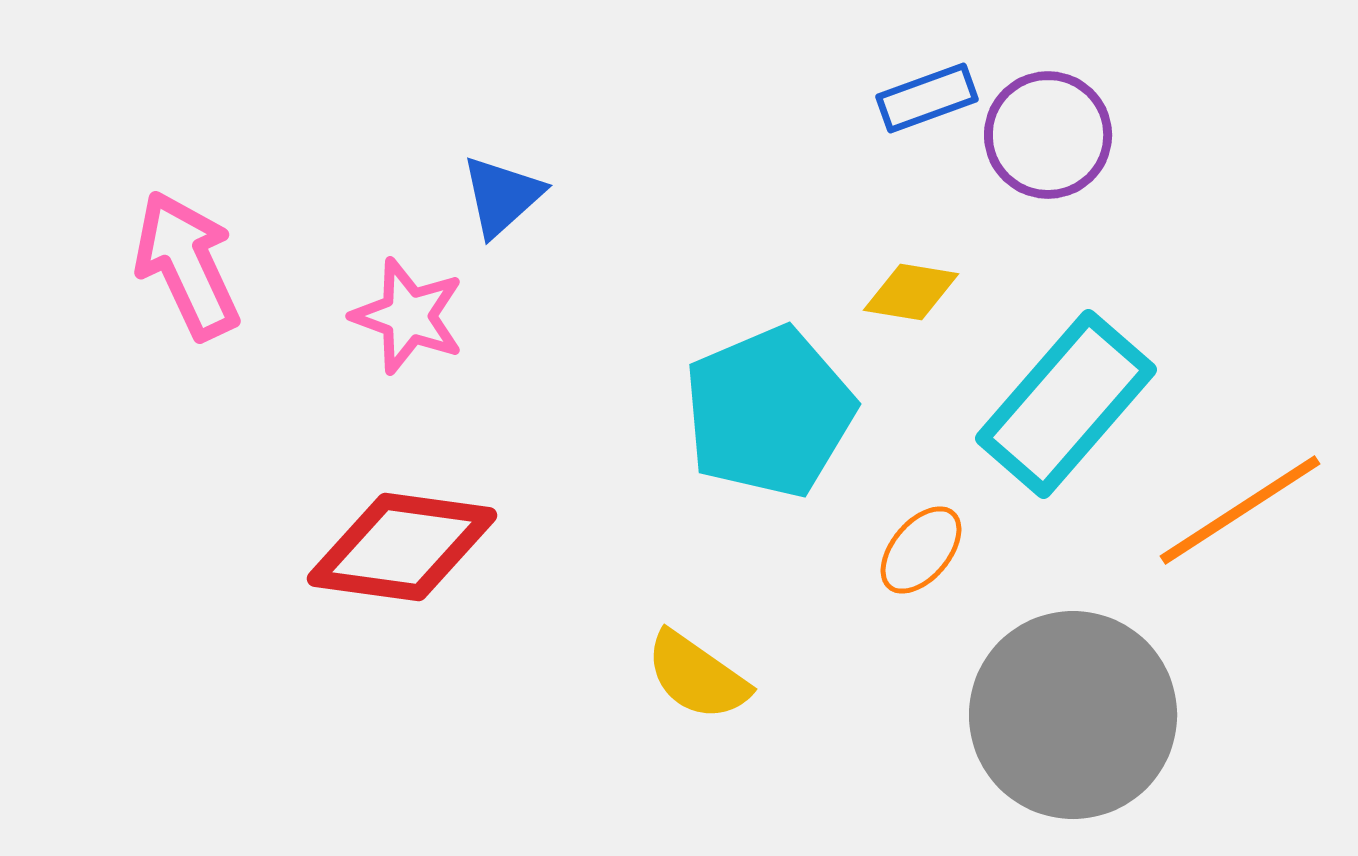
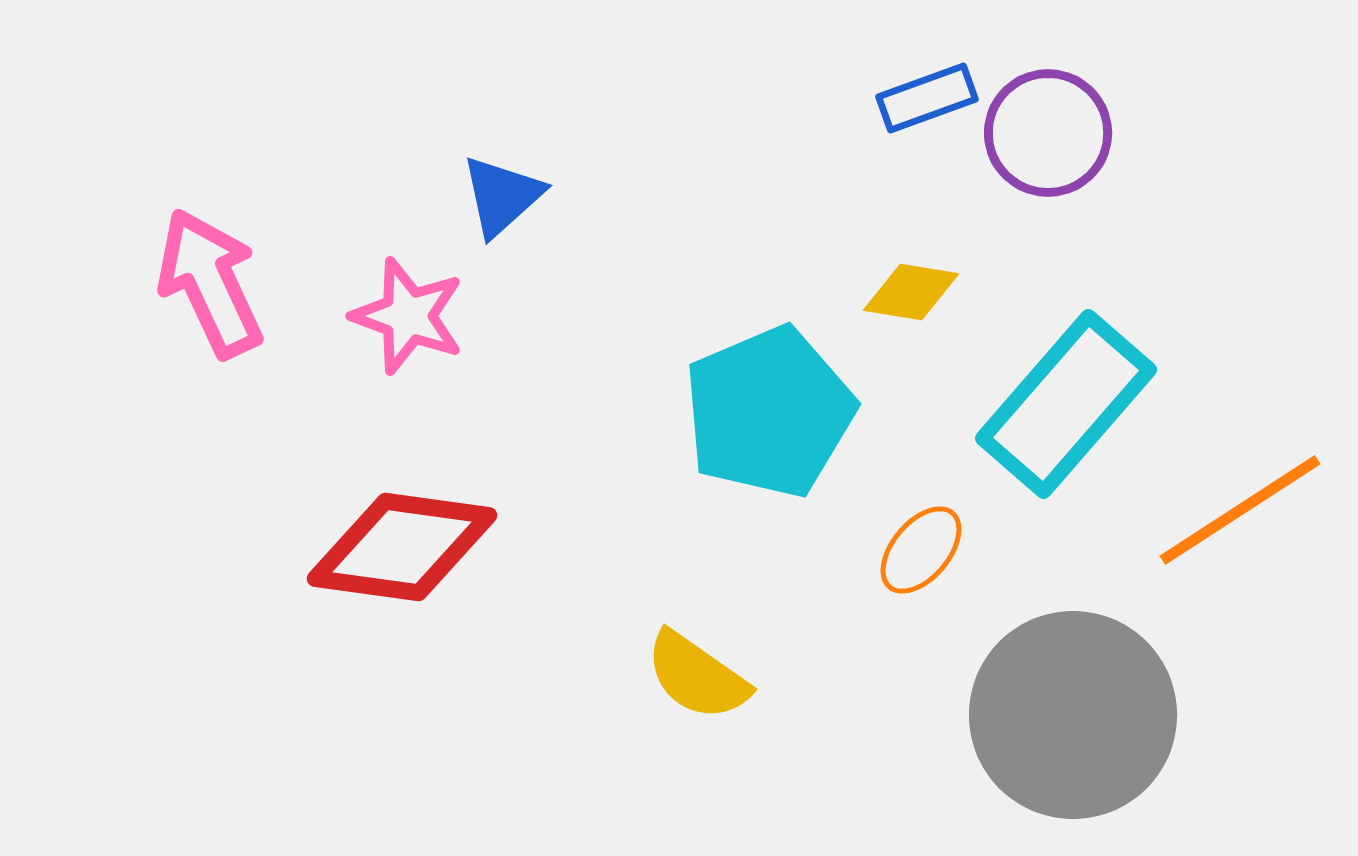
purple circle: moved 2 px up
pink arrow: moved 23 px right, 18 px down
